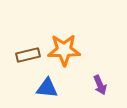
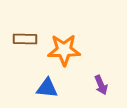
brown rectangle: moved 3 px left, 16 px up; rotated 15 degrees clockwise
purple arrow: moved 1 px right
